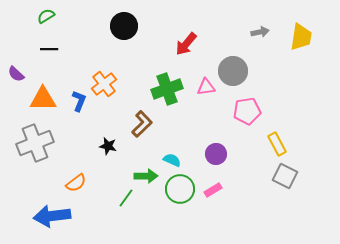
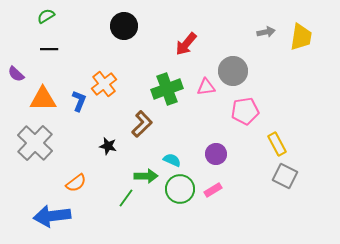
gray arrow: moved 6 px right
pink pentagon: moved 2 px left
gray cross: rotated 24 degrees counterclockwise
